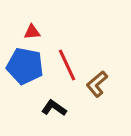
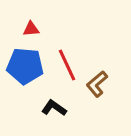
red triangle: moved 1 px left, 3 px up
blue pentagon: rotated 6 degrees counterclockwise
